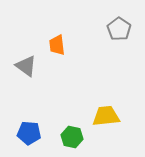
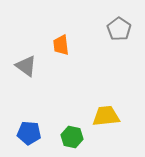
orange trapezoid: moved 4 px right
